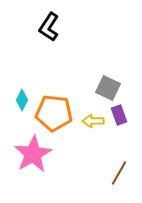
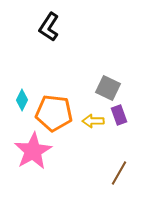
pink star: moved 3 px up
